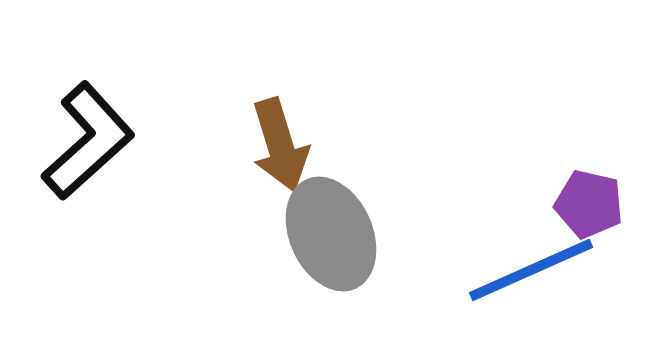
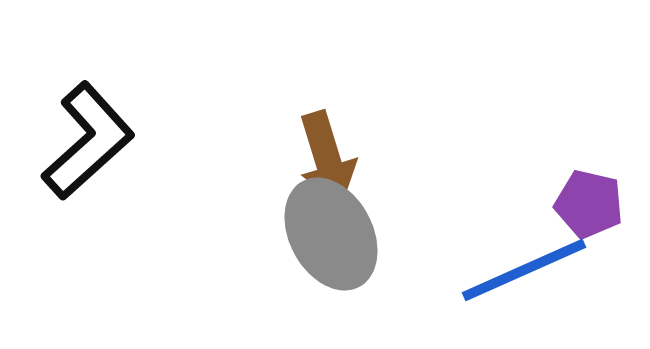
brown arrow: moved 47 px right, 13 px down
gray ellipse: rotated 4 degrees counterclockwise
blue line: moved 7 px left
